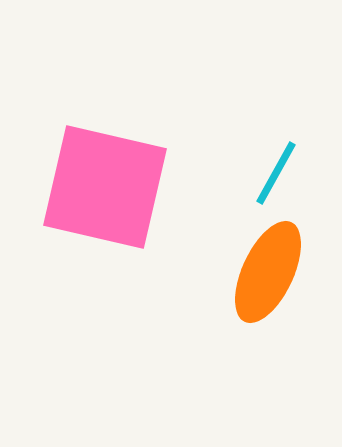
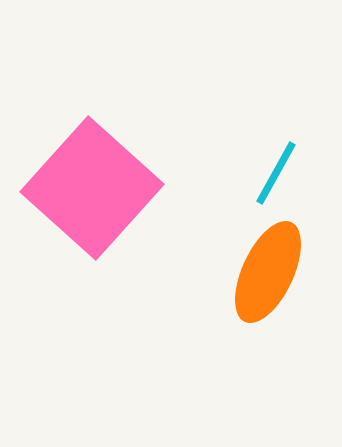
pink square: moved 13 px left, 1 px down; rotated 29 degrees clockwise
